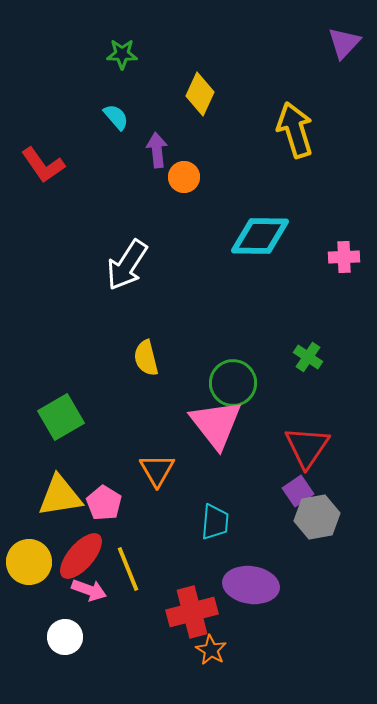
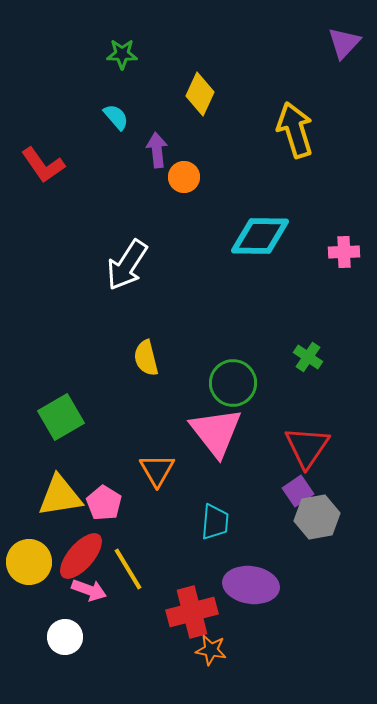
pink cross: moved 5 px up
pink triangle: moved 8 px down
yellow line: rotated 9 degrees counterclockwise
orange star: rotated 20 degrees counterclockwise
